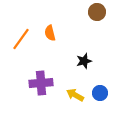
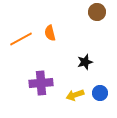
orange line: rotated 25 degrees clockwise
black star: moved 1 px right, 1 px down
yellow arrow: rotated 48 degrees counterclockwise
